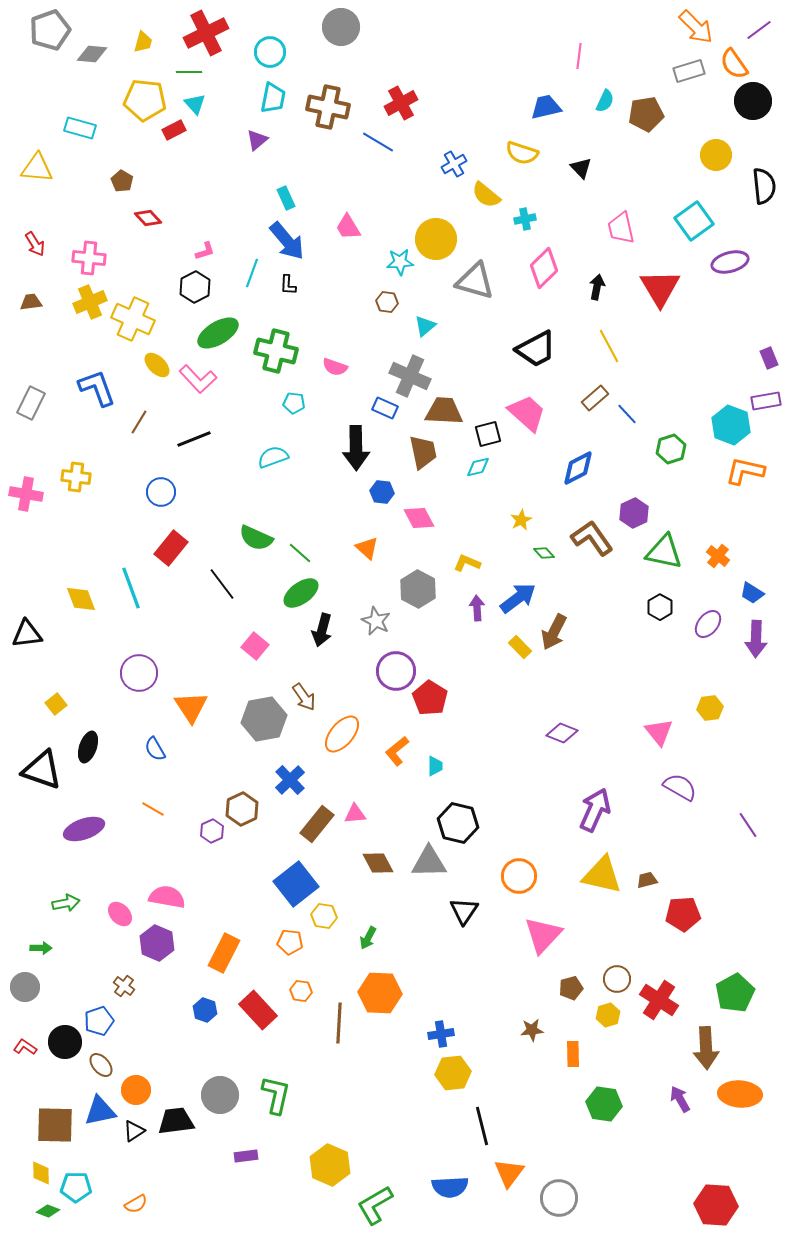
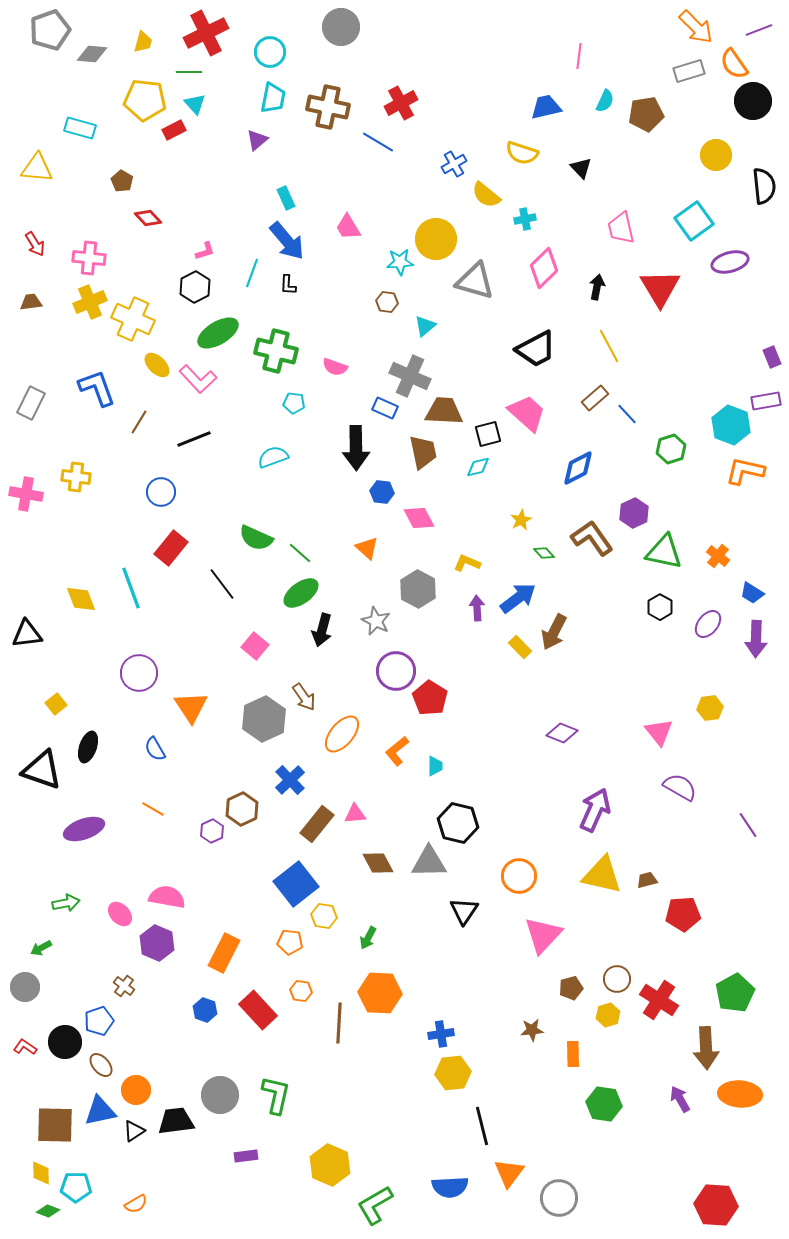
purple line at (759, 30): rotated 16 degrees clockwise
purple rectangle at (769, 358): moved 3 px right, 1 px up
gray hexagon at (264, 719): rotated 15 degrees counterclockwise
green arrow at (41, 948): rotated 150 degrees clockwise
